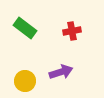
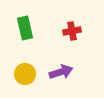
green rectangle: rotated 40 degrees clockwise
yellow circle: moved 7 px up
